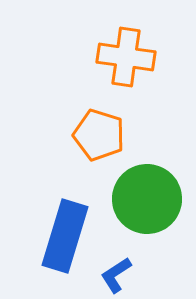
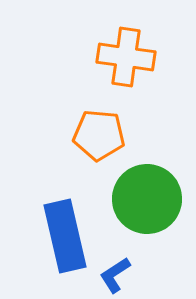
orange pentagon: rotated 12 degrees counterclockwise
blue rectangle: rotated 30 degrees counterclockwise
blue L-shape: moved 1 px left
